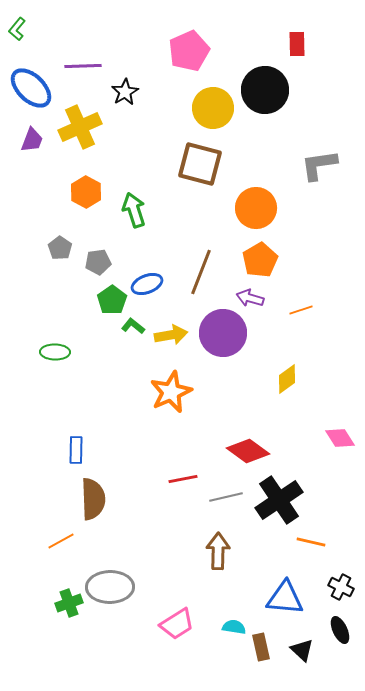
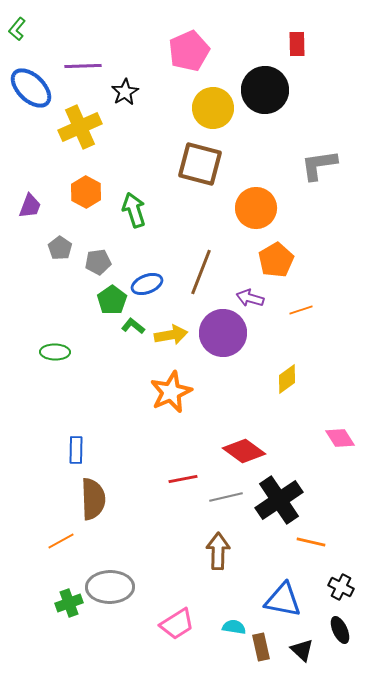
purple trapezoid at (32, 140): moved 2 px left, 66 px down
orange pentagon at (260, 260): moved 16 px right
red diamond at (248, 451): moved 4 px left
blue triangle at (285, 598): moved 2 px left, 2 px down; rotated 6 degrees clockwise
